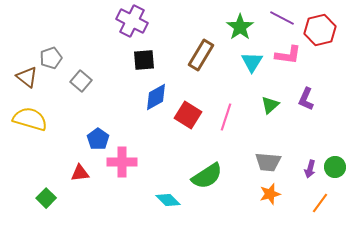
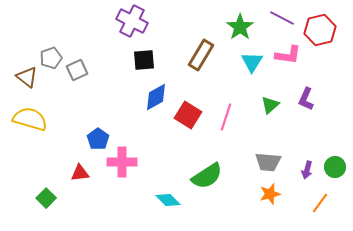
gray square: moved 4 px left, 11 px up; rotated 25 degrees clockwise
purple arrow: moved 3 px left, 1 px down
